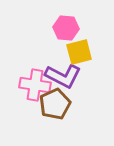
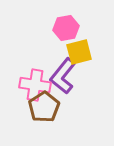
pink hexagon: rotated 15 degrees counterclockwise
purple L-shape: rotated 102 degrees clockwise
brown pentagon: moved 11 px left, 3 px down; rotated 8 degrees counterclockwise
